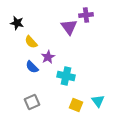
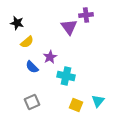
yellow semicircle: moved 4 px left; rotated 88 degrees counterclockwise
purple star: moved 2 px right
cyan triangle: rotated 16 degrees clockwise
